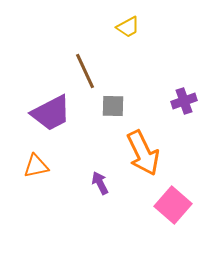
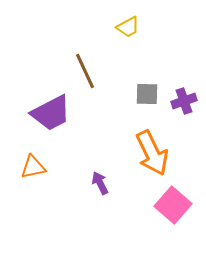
gray square: moved 34 px right, 12 px up
orange arrow: moved 9 px right
orange triangle: moved 3 px left, 1 px down
